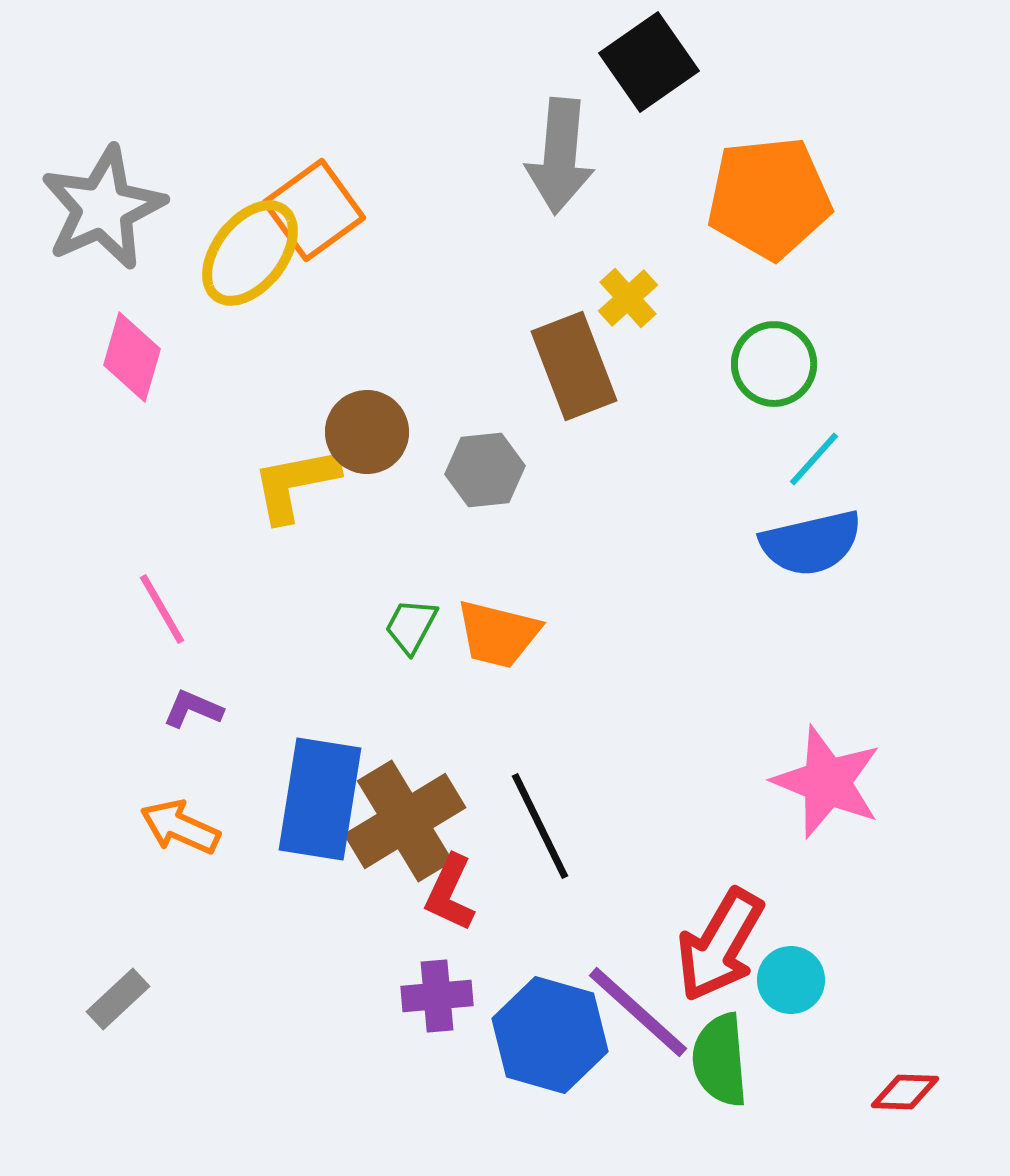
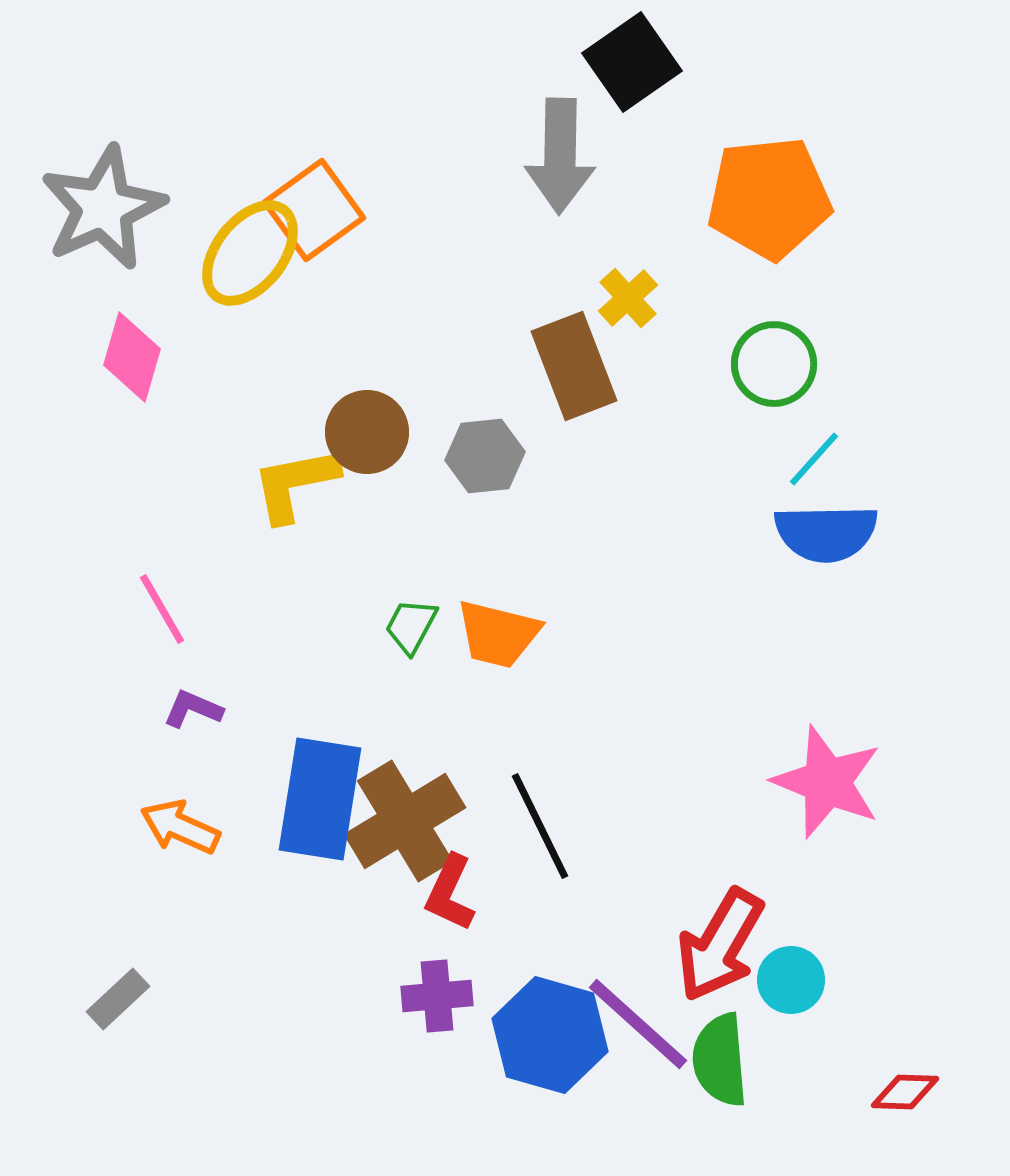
black square: moved 17 px left
gray arrow: rotated 4 degrees counterclockwise
gray hexagon: moved 14 px up
blue semicircle: moved 15 px right, 10 px up; rotated 12 degrees clockwise
purple line: moved 12 px down
